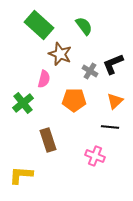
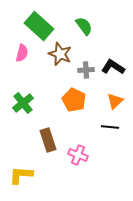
green rectangle: moved 1 px down
black L-shape: moved 3 px down; rotated 55 degrees clockwise
gray cross: moved 4 px left, 1 px up; rotated 35 degrees counterclockwise
pink semicircle: moved 22 px left, 26 px up
orange pentagon: rotated 25 degrees clockwise
pink cross: moved 17 px left, 1 px up
